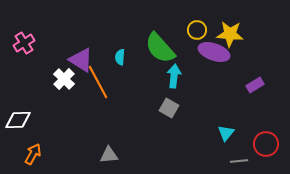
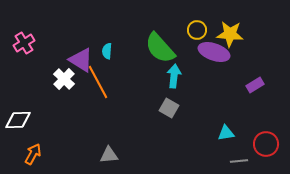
cyan semicircle: moved 13 px left, 6 px up
cyan triangle: rotated 42 degrees clockwise
